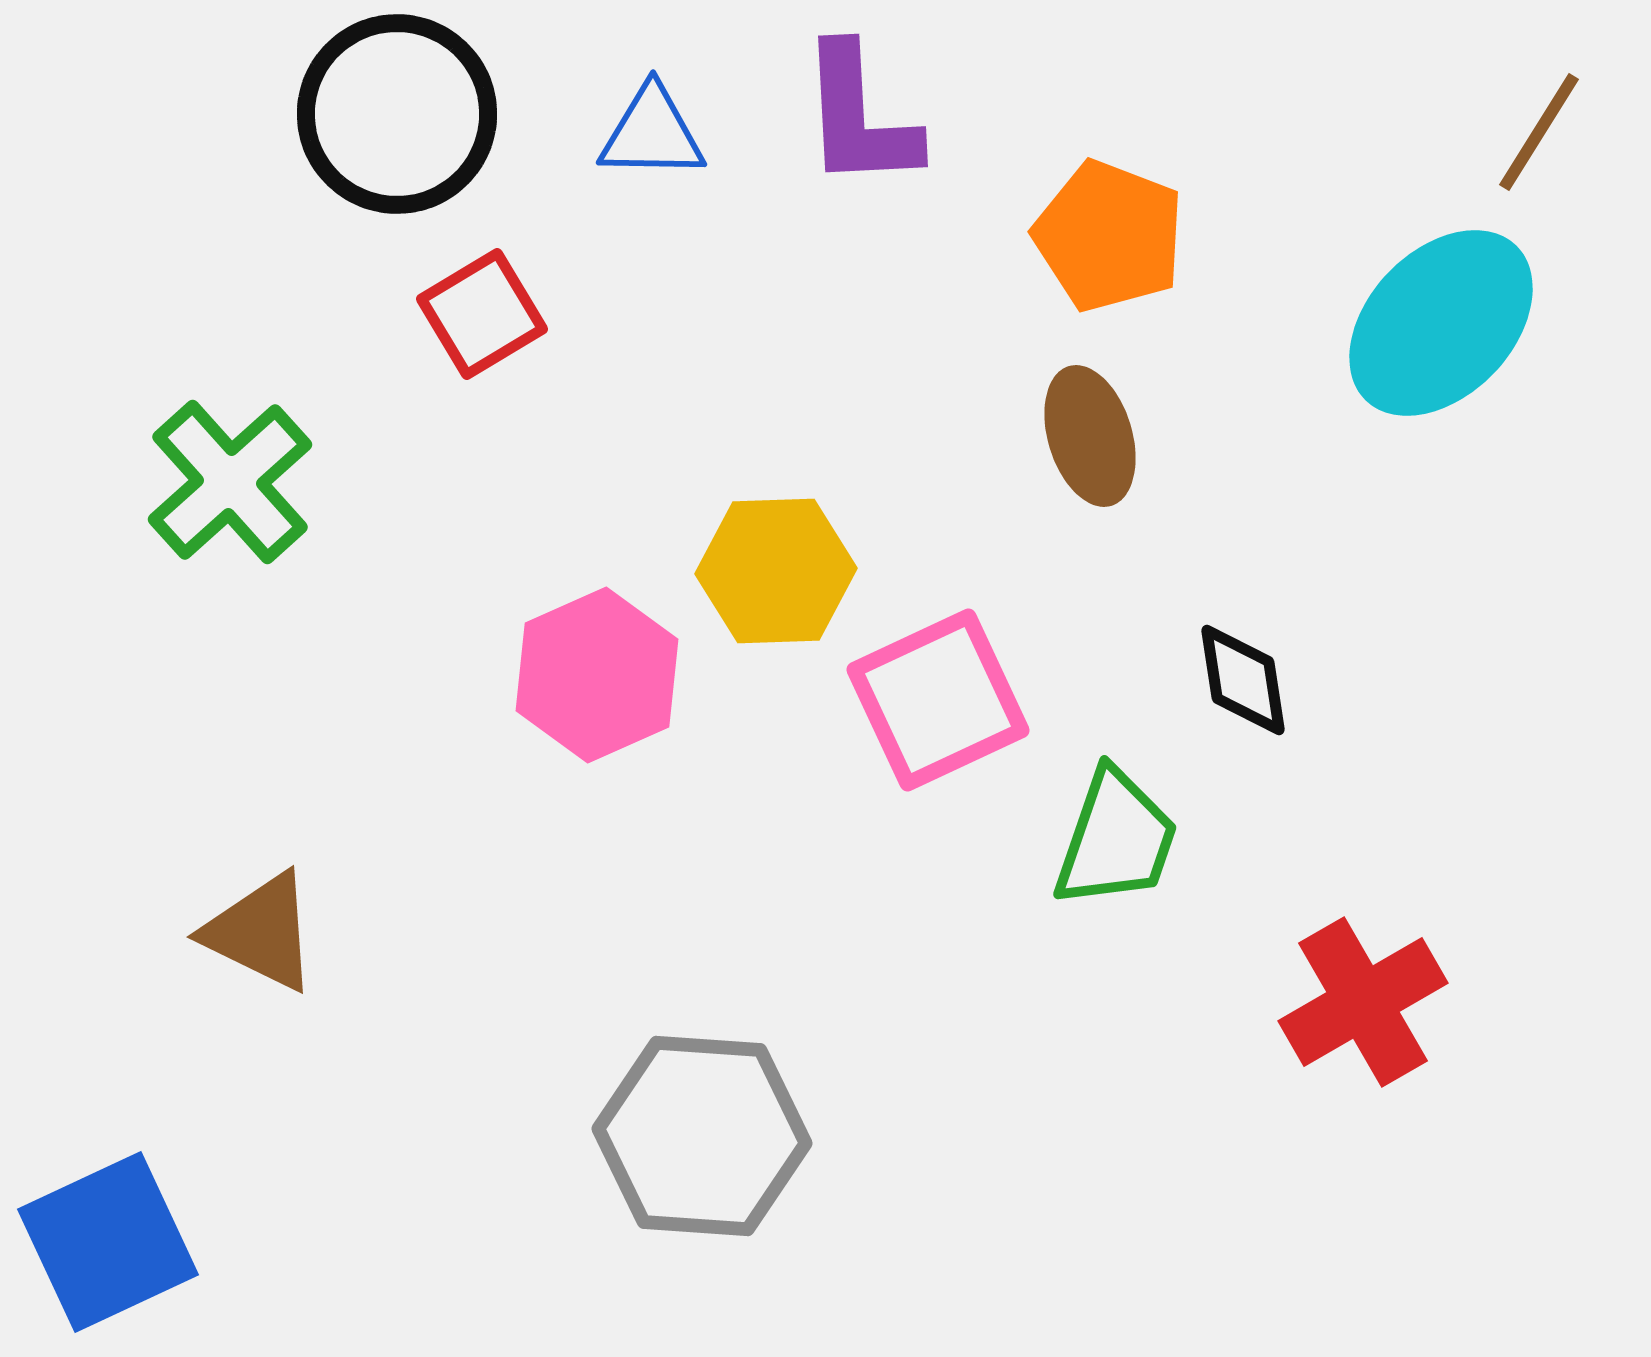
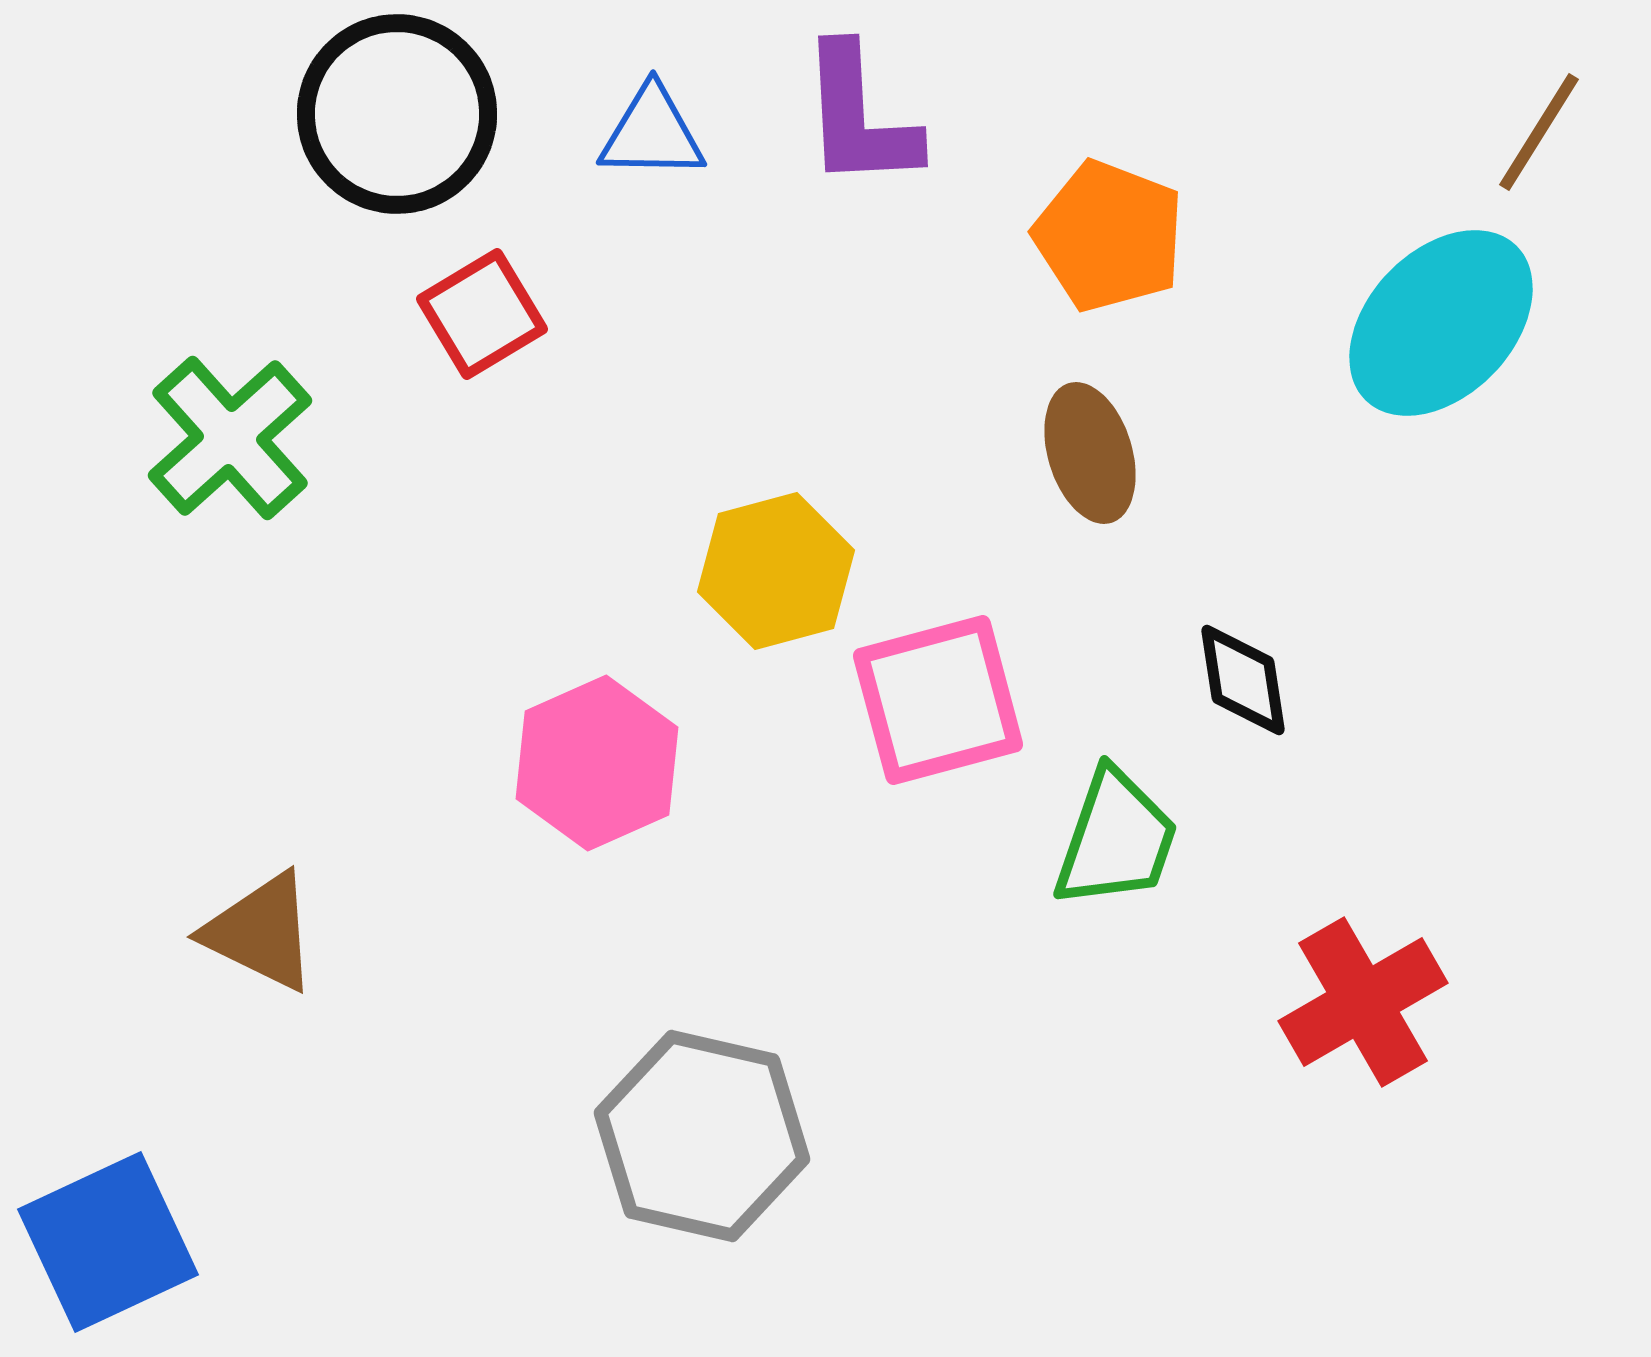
brown ellipse: moved 17 px down
green cross: moved 44 px up
yellow hexagon: rotated 13 degrees counterclockwise
pink hexagon: moved 88 px down
pink square: rotated 10 degrees clockwise
gray hexagon: rotated 9 degrees clockwise
